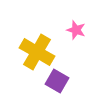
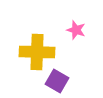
yellow cross: rotated 28 degrees counterclockwise
